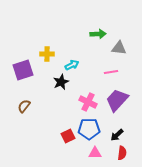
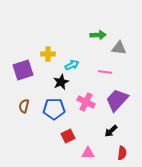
green arrow: moved 1 px down
yellow cross: moved 1 px right
pink line: moved 6 px left; rotated 16 degrees clockwise
pink cross: moved 2 px left
brown semicircle: rotated 24 degrees counterclockwise
blue pentagon: moved 35 px left, 20 px up
black arrow: moved 6 px left, 4 px up
pink triangle: moved 7 px left
